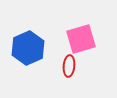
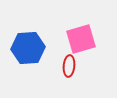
blue hexagon: rotated 20 degrees clockwise
